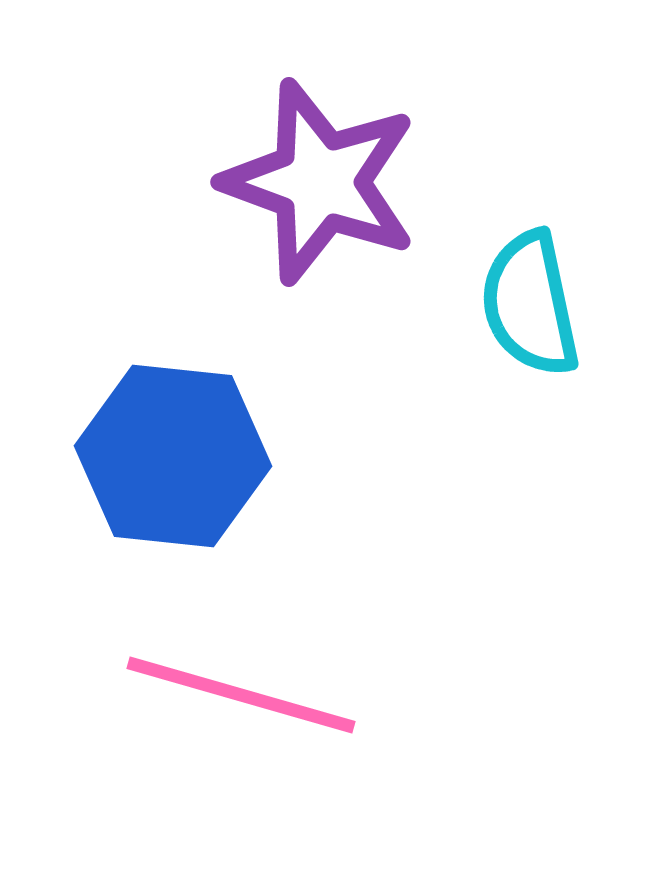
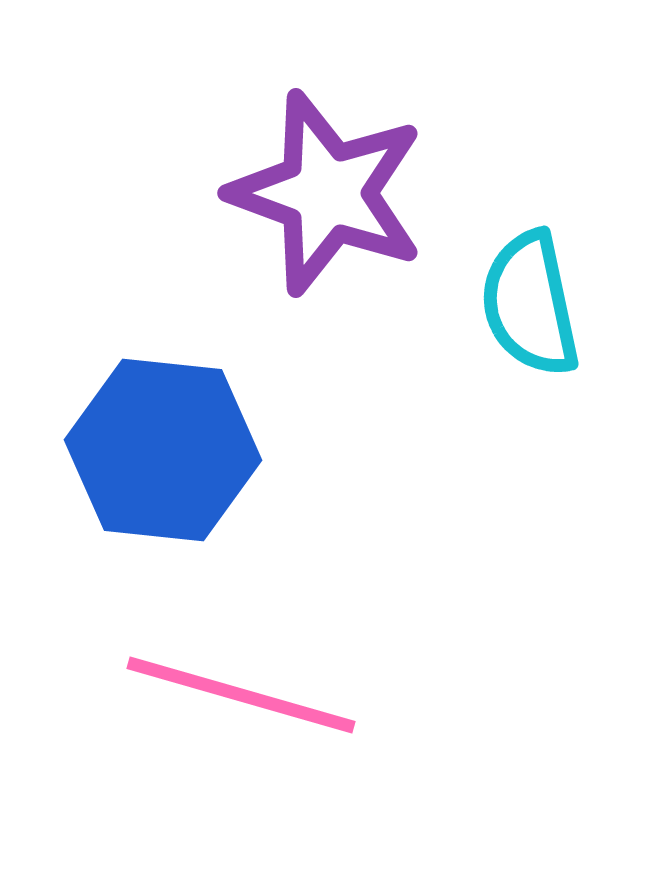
purple star: moved 7 px right, 11 px down
blue hexagon: moved 10 px left, 6 px up
